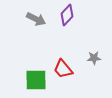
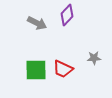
gray arrow: moved 1 px right, 4 px down
red trapezoid: rotated 25 degrees counterclockwise
green square: moved 10 px up
